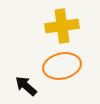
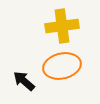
black arrow: moved 2 px left, 5 px up
